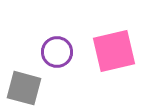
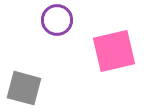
purple circle: moved 32 px up
